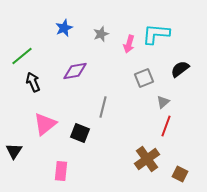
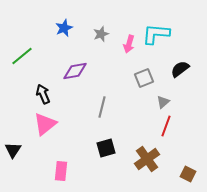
black arrow: moved 10 px right, 12 px down
gray line: moved 1 px left
black square: moved 26 px right, 15 px down; rotated 36 degrees counterclockwise
black triangle: moved 1 px left, 1 px up
brown square: moved 8 px right
